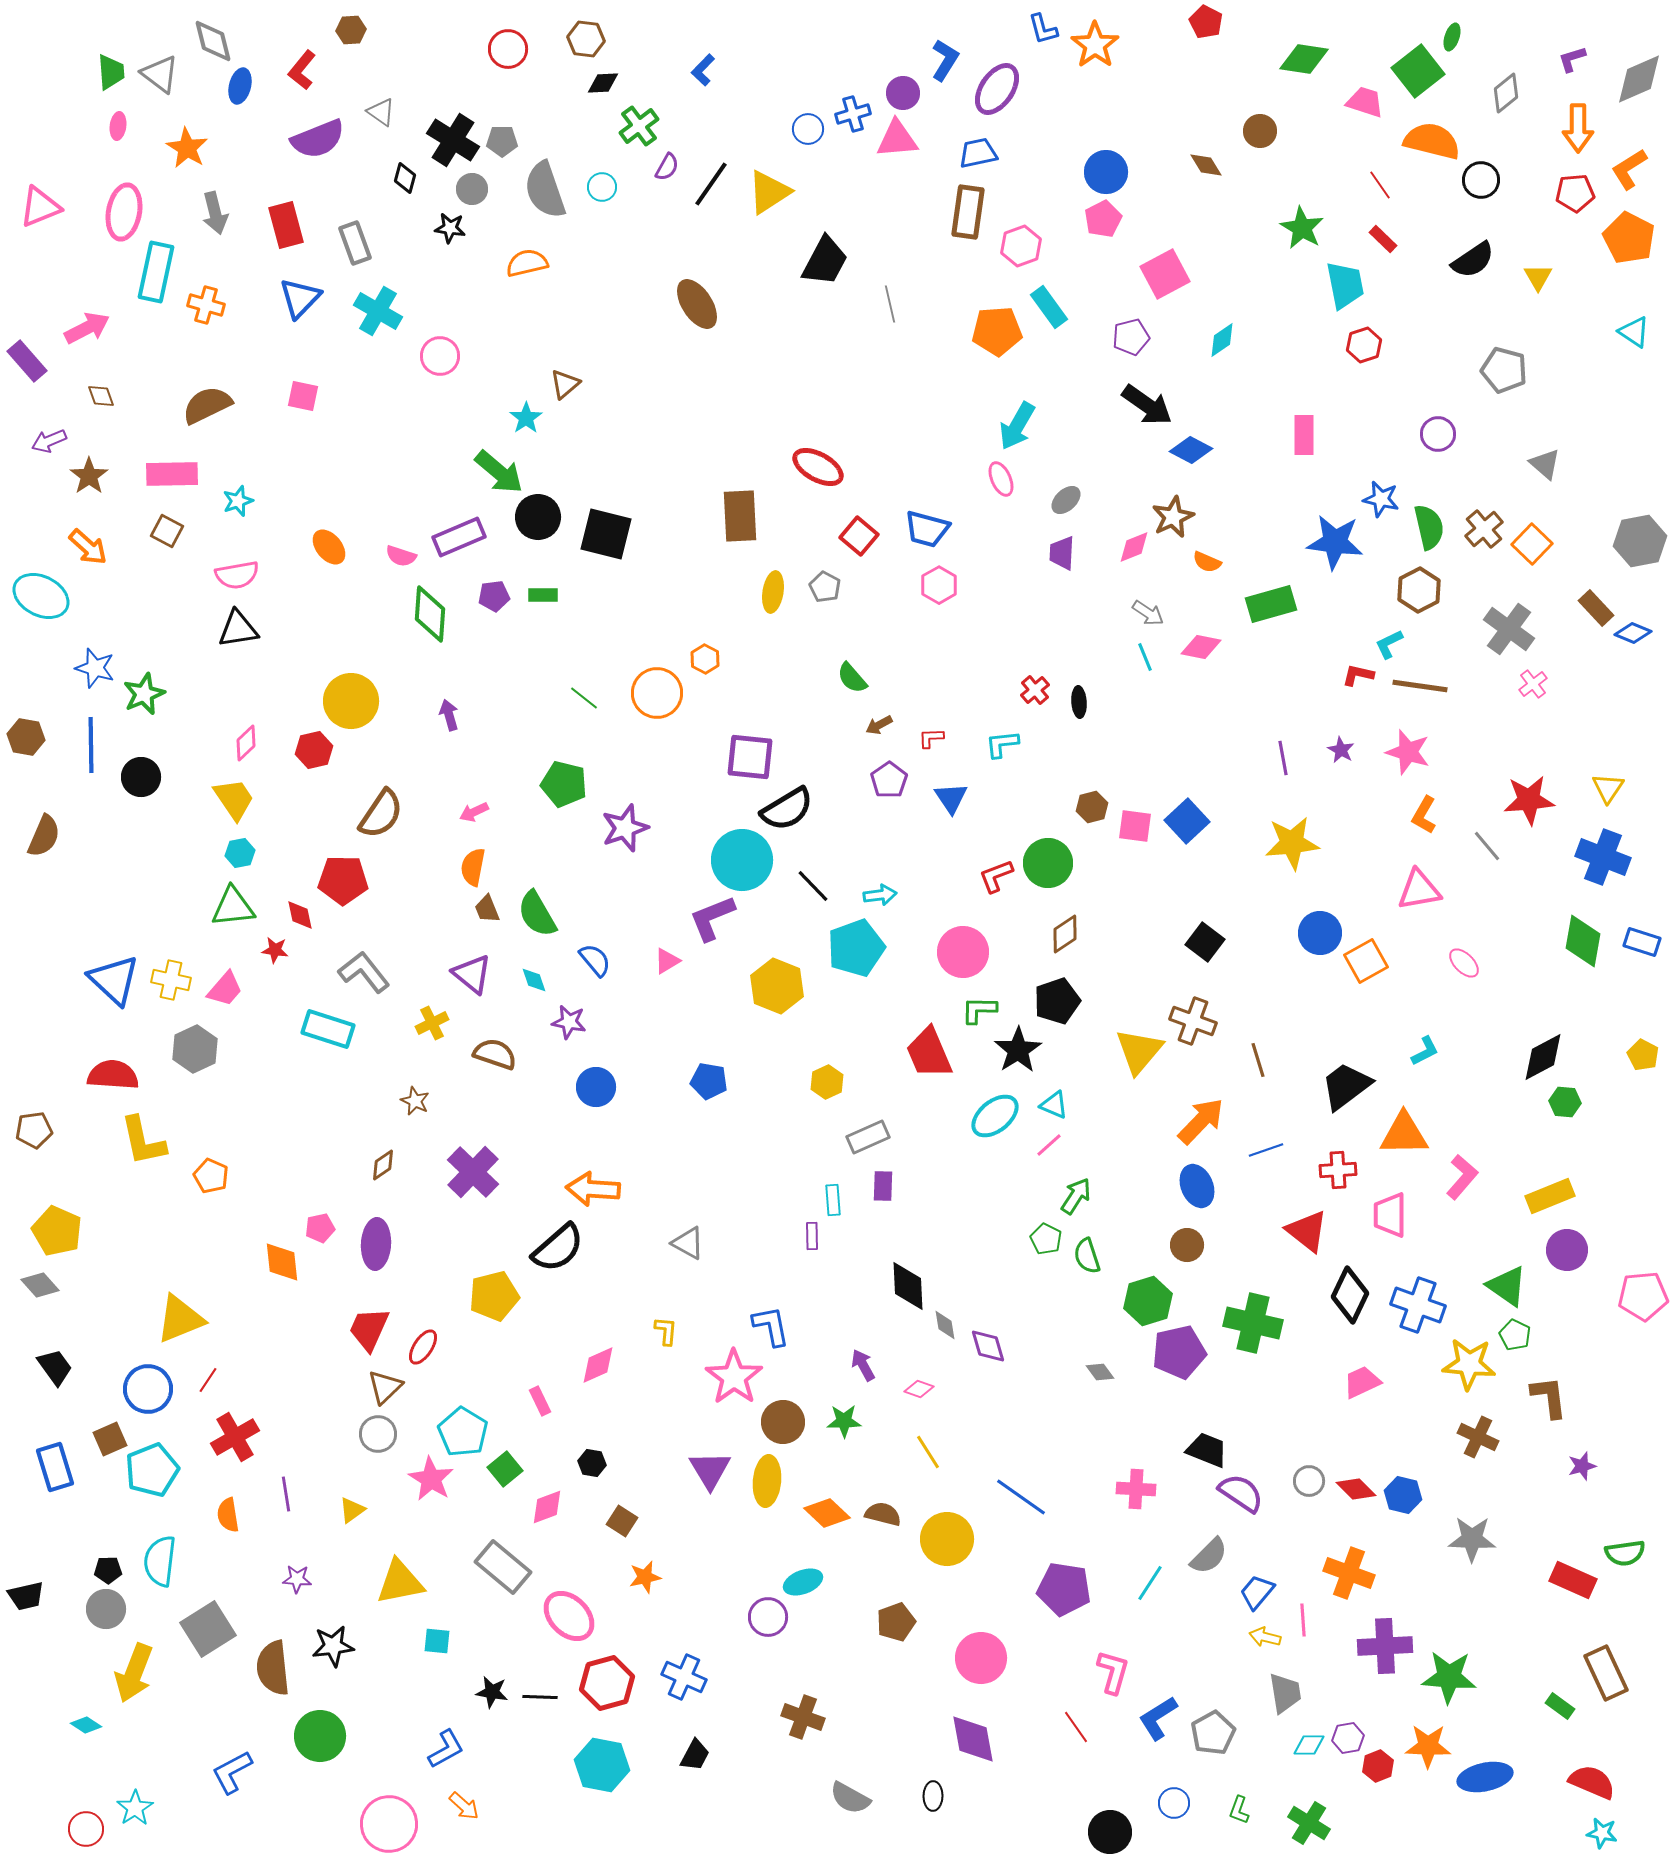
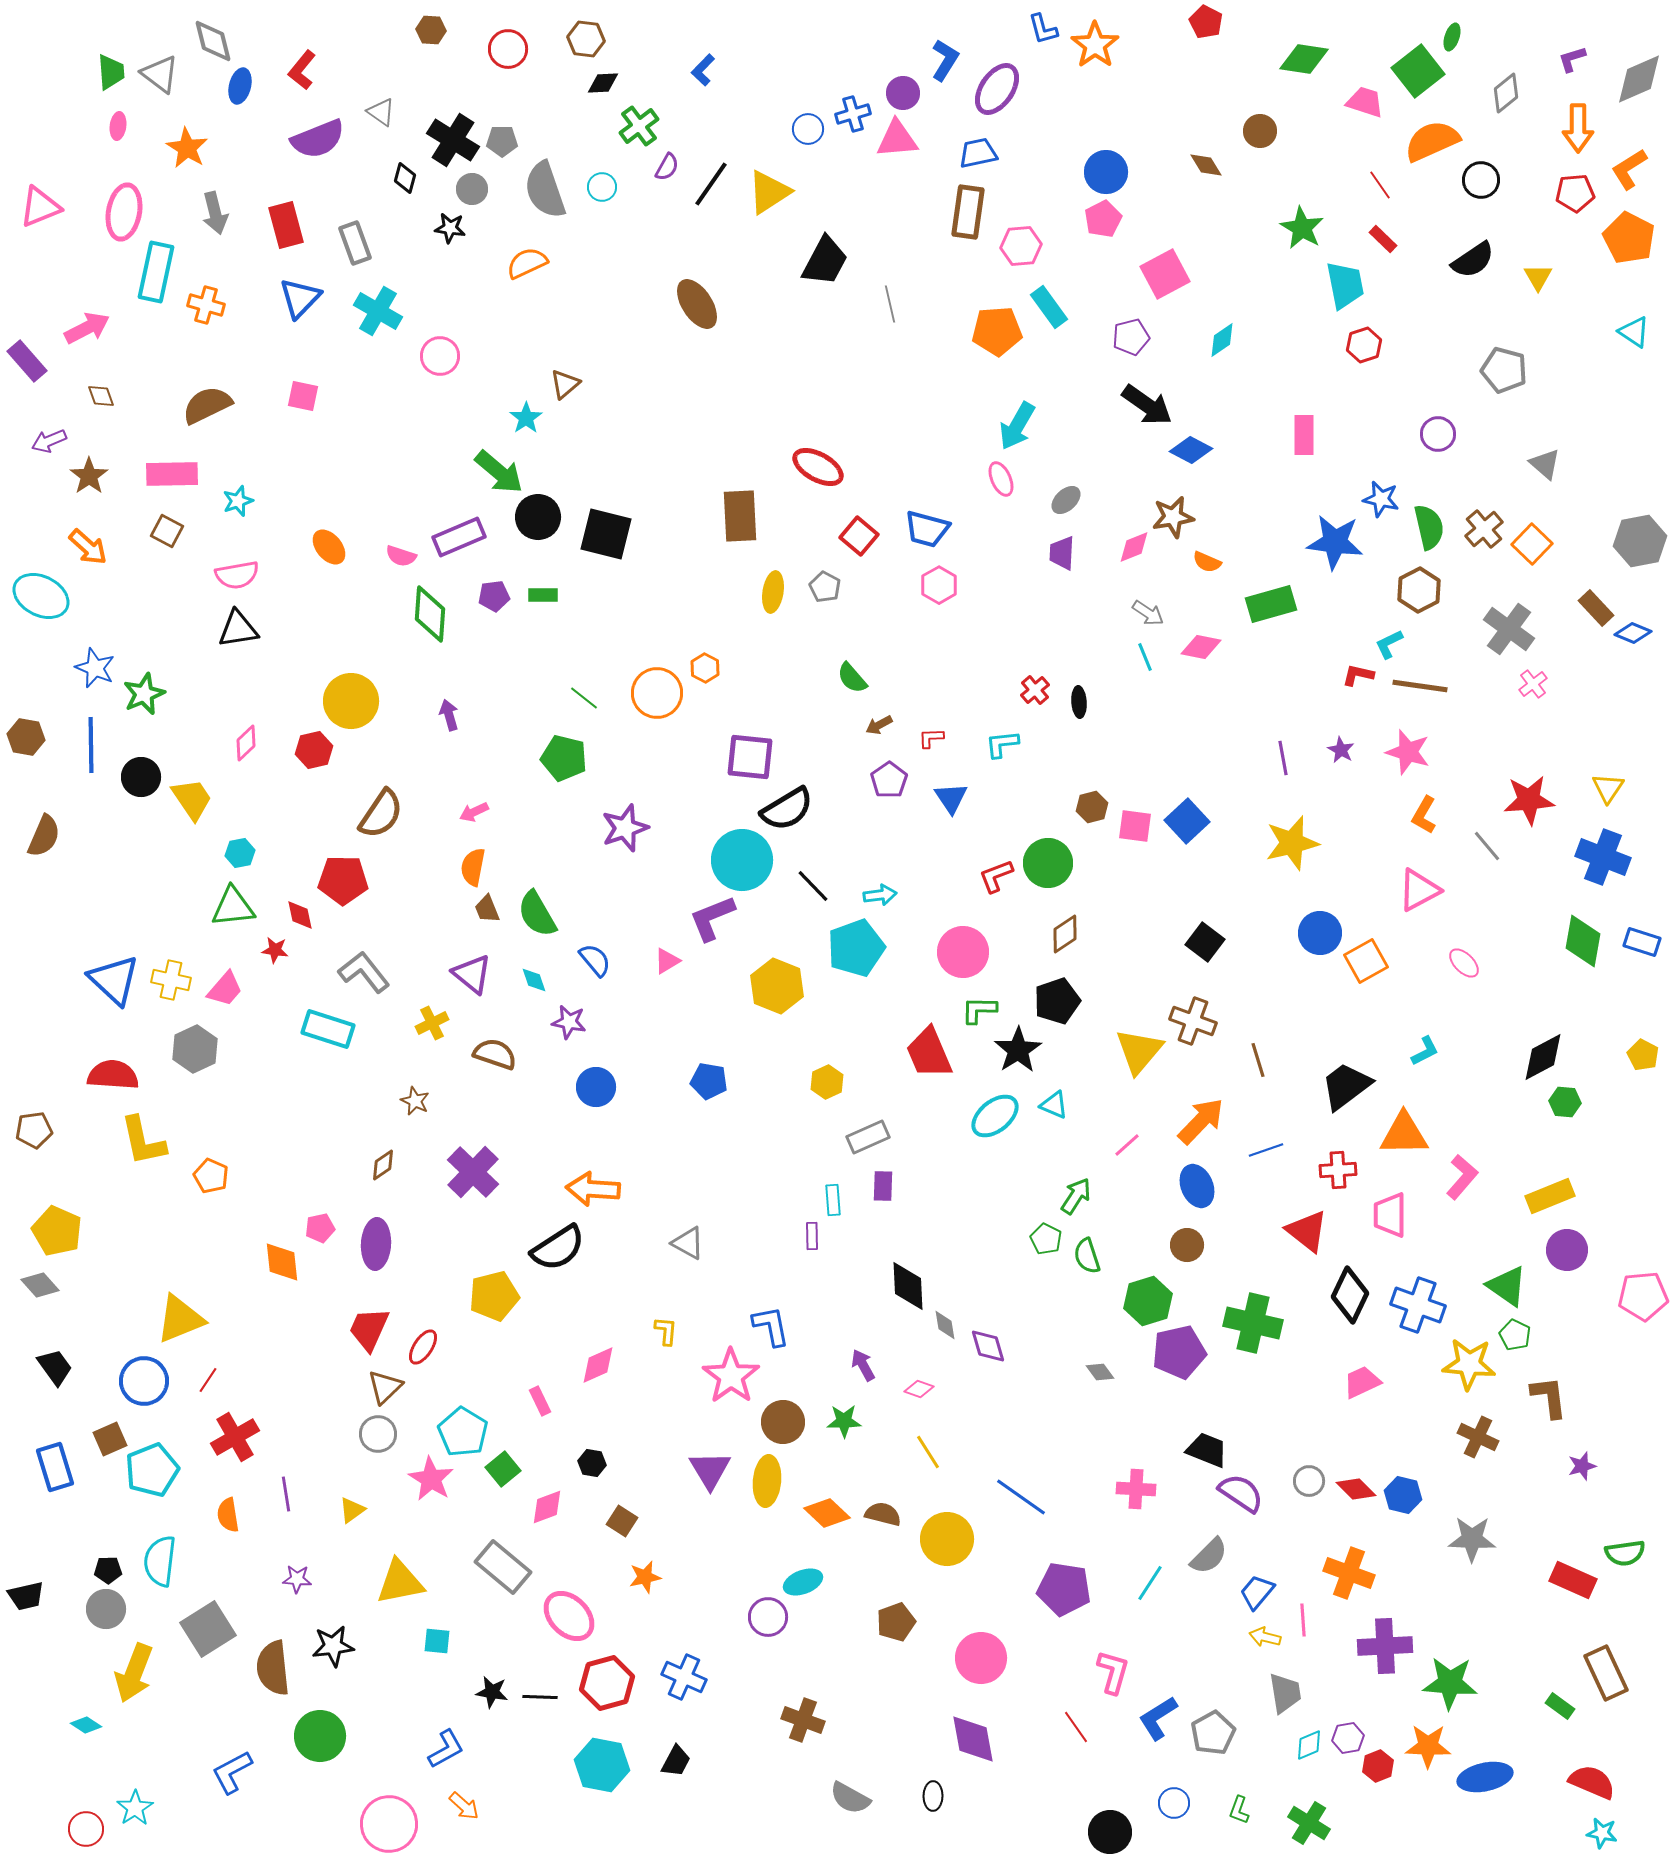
brown hexagon at (351, 30): moved 80 px right; rotated 8 degrees clockwise
orange semicircle at (1432, 141): rotated 38 degrees counterclockwise
pink hexagon at (1021, 246): rotated 15 degrees clockwise
orange semicircle at (527, 263): rotated 12 degrees counterclockwise
brown star at (1173, 517): rotated 15 degrees clockwise
orange hexagon at (705, 659): moved 9 px down
blue star at (95, 668): rotated 6 degrees clockwise
green pentagon at (564, 784): moved 26 px up
yellow trapezoid at (234, 799): moved 42 px left
yellow star at (1292, 843): rotated 8 degrees counterclockwise
pink triangle at (1419, 890): rotated 18 degrees counterclockwise
pink line at (1049, 1145): moved 78 px right
black semicircle at (558, 1248): rotated 8 degrees clockwise
pink star at (734, 1377): moved 3 px left, 1 px up
blue circle at (148, 1389): moved 4 px left, 8 px up
green square at (505, 1469): moved 2 px left
green star at (1449, 1677): moved 1 px right, 6 px down
brown cross at (803, 1717): moved 3 px down
cyan diamond at (1309, 1745): rotated 24 degrees counterclockwise
black trapezoid at (695, 1755): moved 19 px left, 6 px down
